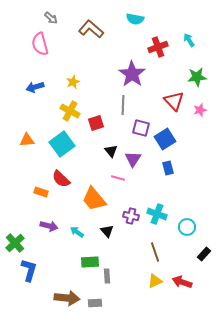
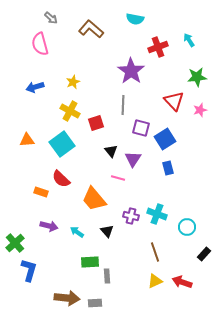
purple star at (132, 74): moved 1 px left, 3 px up
